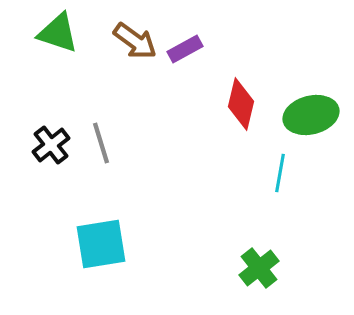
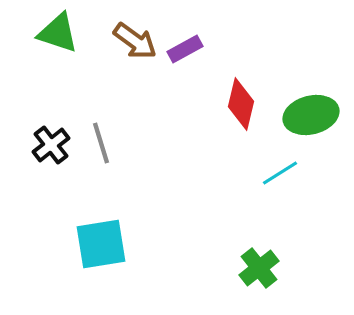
cyan line: rotated 48 degrees clockwise
